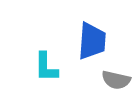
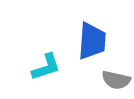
cyan L-shape: rotated 108 degrees counterclockwise
